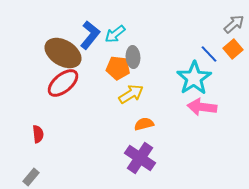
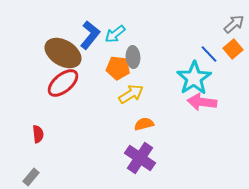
pink arrow: moved 5 px up
